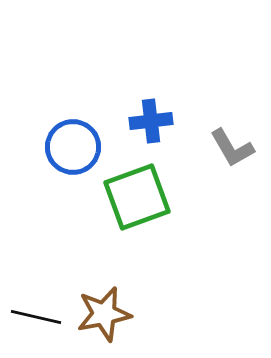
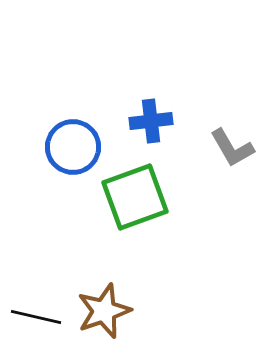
green square: moved 2 px left
brown star: moved 3 px up; rotated 8 degrees counterclockwise
